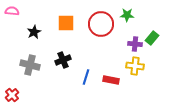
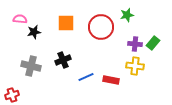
pink semicircle: moved 8 px right, 8 px down
green star: rotated 16 degrees counterclockwise
red circle: moved 3 px down
black star: rotated 16 degrees clockwise
green rectangle: moved 1 px right, 5 px down
gray cross: moved 1 px right, 1 px down
blue line: rotated 49 degrees clockwise
red cross: rotated 24 degrees clockwise
